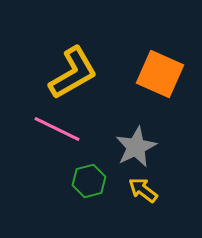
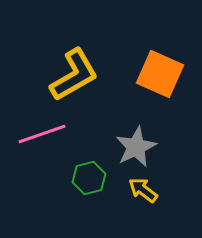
yellow L-shape: moved 1 px right, 2 px down
pink line: moved 15 px left, 5 px down; rotated 45 degrees counterclockwise
green hexagon: moved 3 px up
